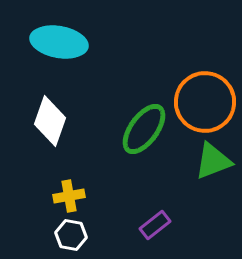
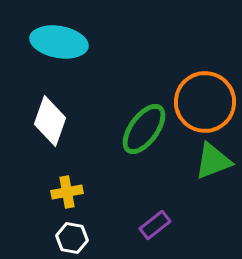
yellow cross: moved 2 px left, 4 px up
white hexagon: moved 1 px right, 3 px down
